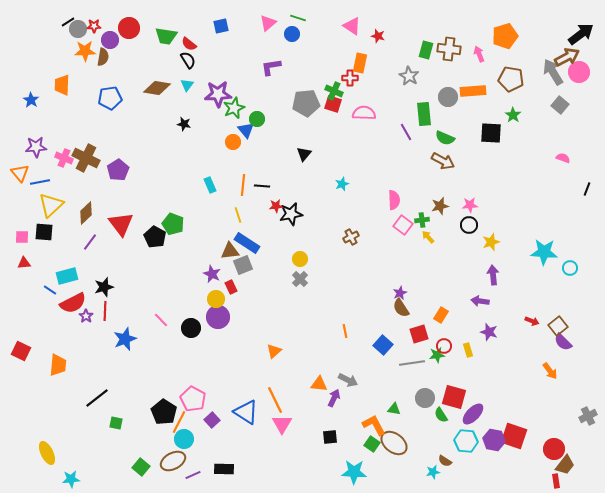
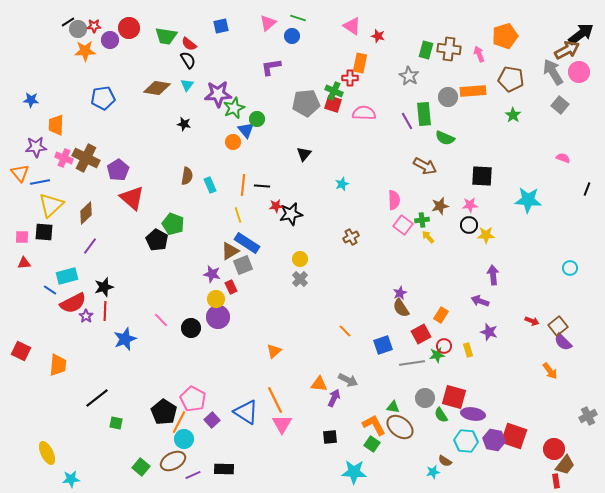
blue circle at (292, 34): moved 2 px down
brown semicircle at (103, 57): moved 84 px right, 119 px down
brown arrow at (567, 57): moved 7 px up
orange trapezoid at (62, 85): moved 6 px left, 40 px down
blue pentagon at (110, 98): moved 7 px left
blue star at (31, 100): rotated 28 degrees counterclockwise
purple line at (406, 132): moved 1 px right, 11 px up
black square at (491, 133): moved 9 px left, 43 px down
brown arrow at (443, 161): moved 18 px left, 5 px down
red triangle at (121, 224): moved 11 px right, 26 px up; rotated 12 degrees counterclockwise
black pentagon at (155, 237): moved 2 px right, 3 px down
purple line at (90, 242): moved 4 px down
yellow star at (491, 242): moved 5 px left, 7 px up; rotated 18 degrees clockwise
brown triangle at (230, 251): rotated 24 degrees counterclockwise
cyan star at (544, 252): moved 16 px left, 52 px up
purple star at (212, 274): rotated 12 degrees counterclockwise
purple arrow at (480, 301): rotated 12 degrees clockwise
orange line at (345, 331): rotated 32 degrees counterclockwise
red square at (419, 334): moved 2 px right; rotated 12 degrees counterclockwise
blue square at (383, 345): rotated 30 degrees clockwise
green triangle at (394, 409): moved 1 px left, 2 px up
purple ellipse at (473, 414): rotated 55 degrees clockwise
brown ellipse at (394, 443): moved 6 px right, 16 px up
